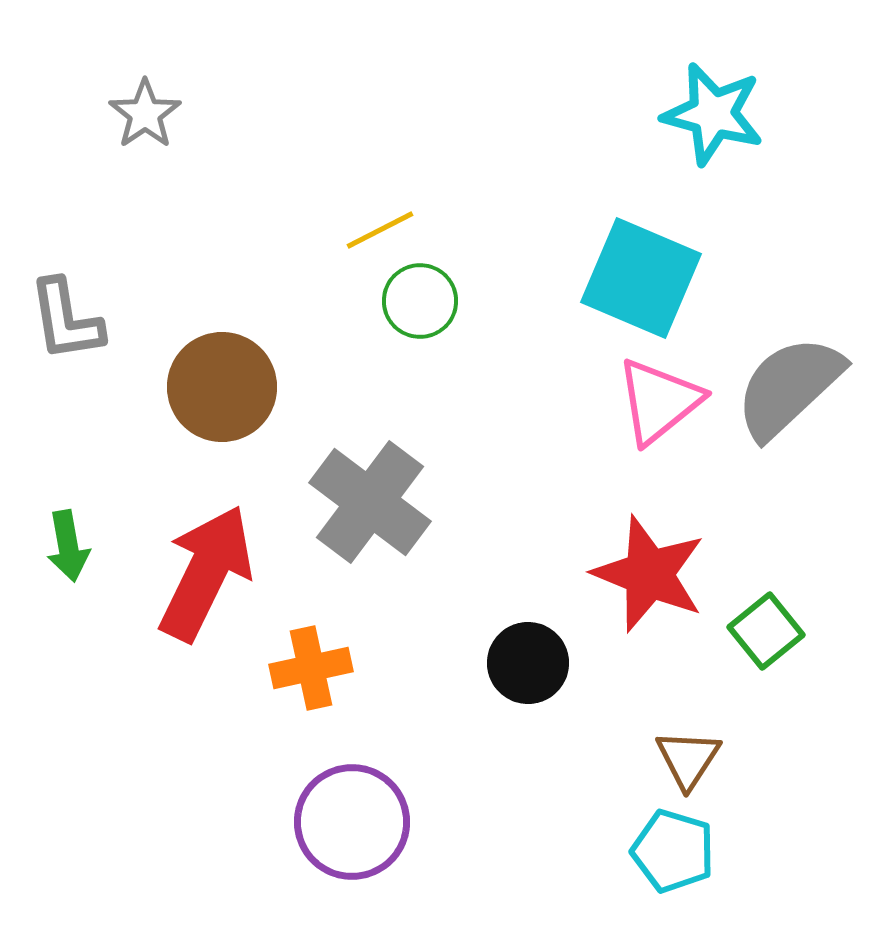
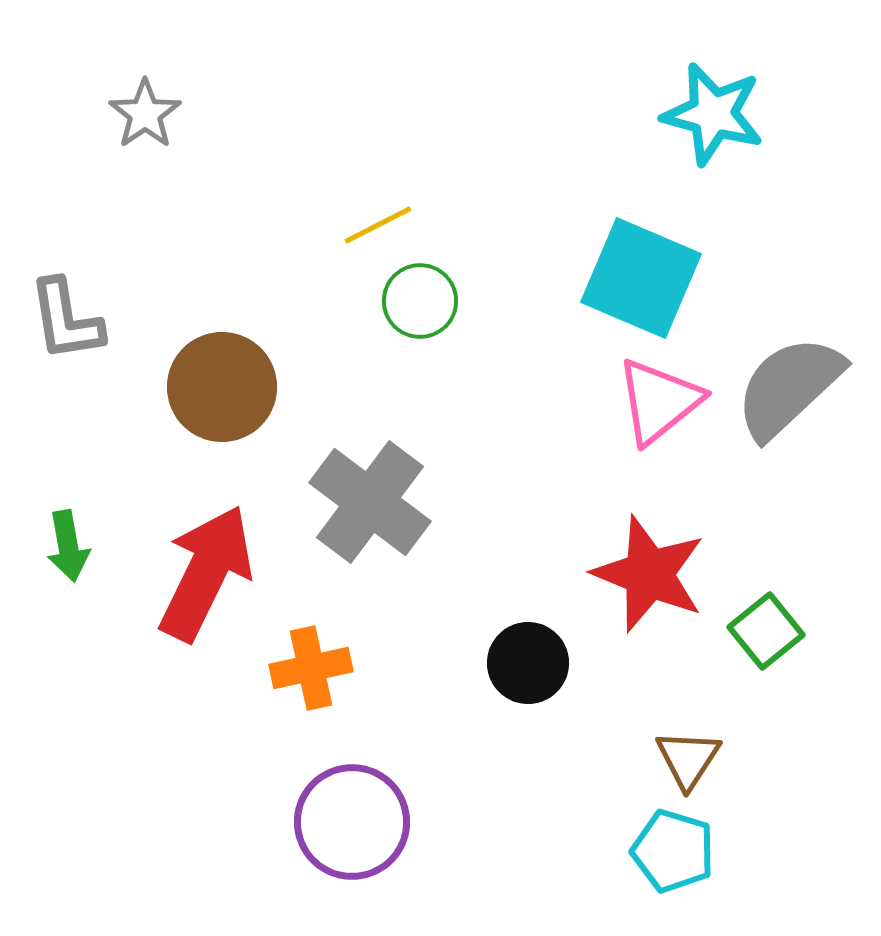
yellow line: moved 2 px left, 5 px up
